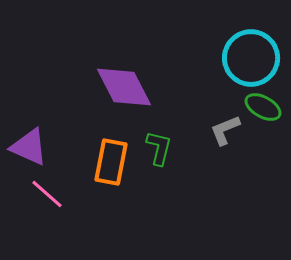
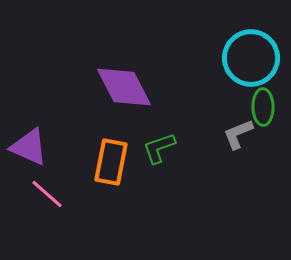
green ellipse: rotated 60 degrees clockwise
gray L-shape: moved 13 px right, 4 px down
green L-shape: rotated 123 degrees counterclockwise
